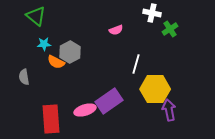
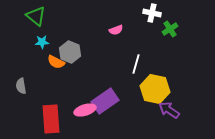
cyan star: moved 2 px left, 2 px up
gray hexagon: rotated 10 degrees counterclockwise
gray semicircle: moved 3 px left, 9 px down
yellow hexagon: rotated 12 degrees clockwise
purple rectangle: moved 4 px left
purple arrow: rotated 45 degrees counterclockwise
